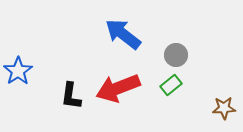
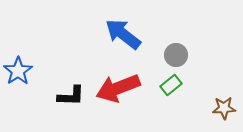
black L-shape: rotated 96 degrees counterclockwise
